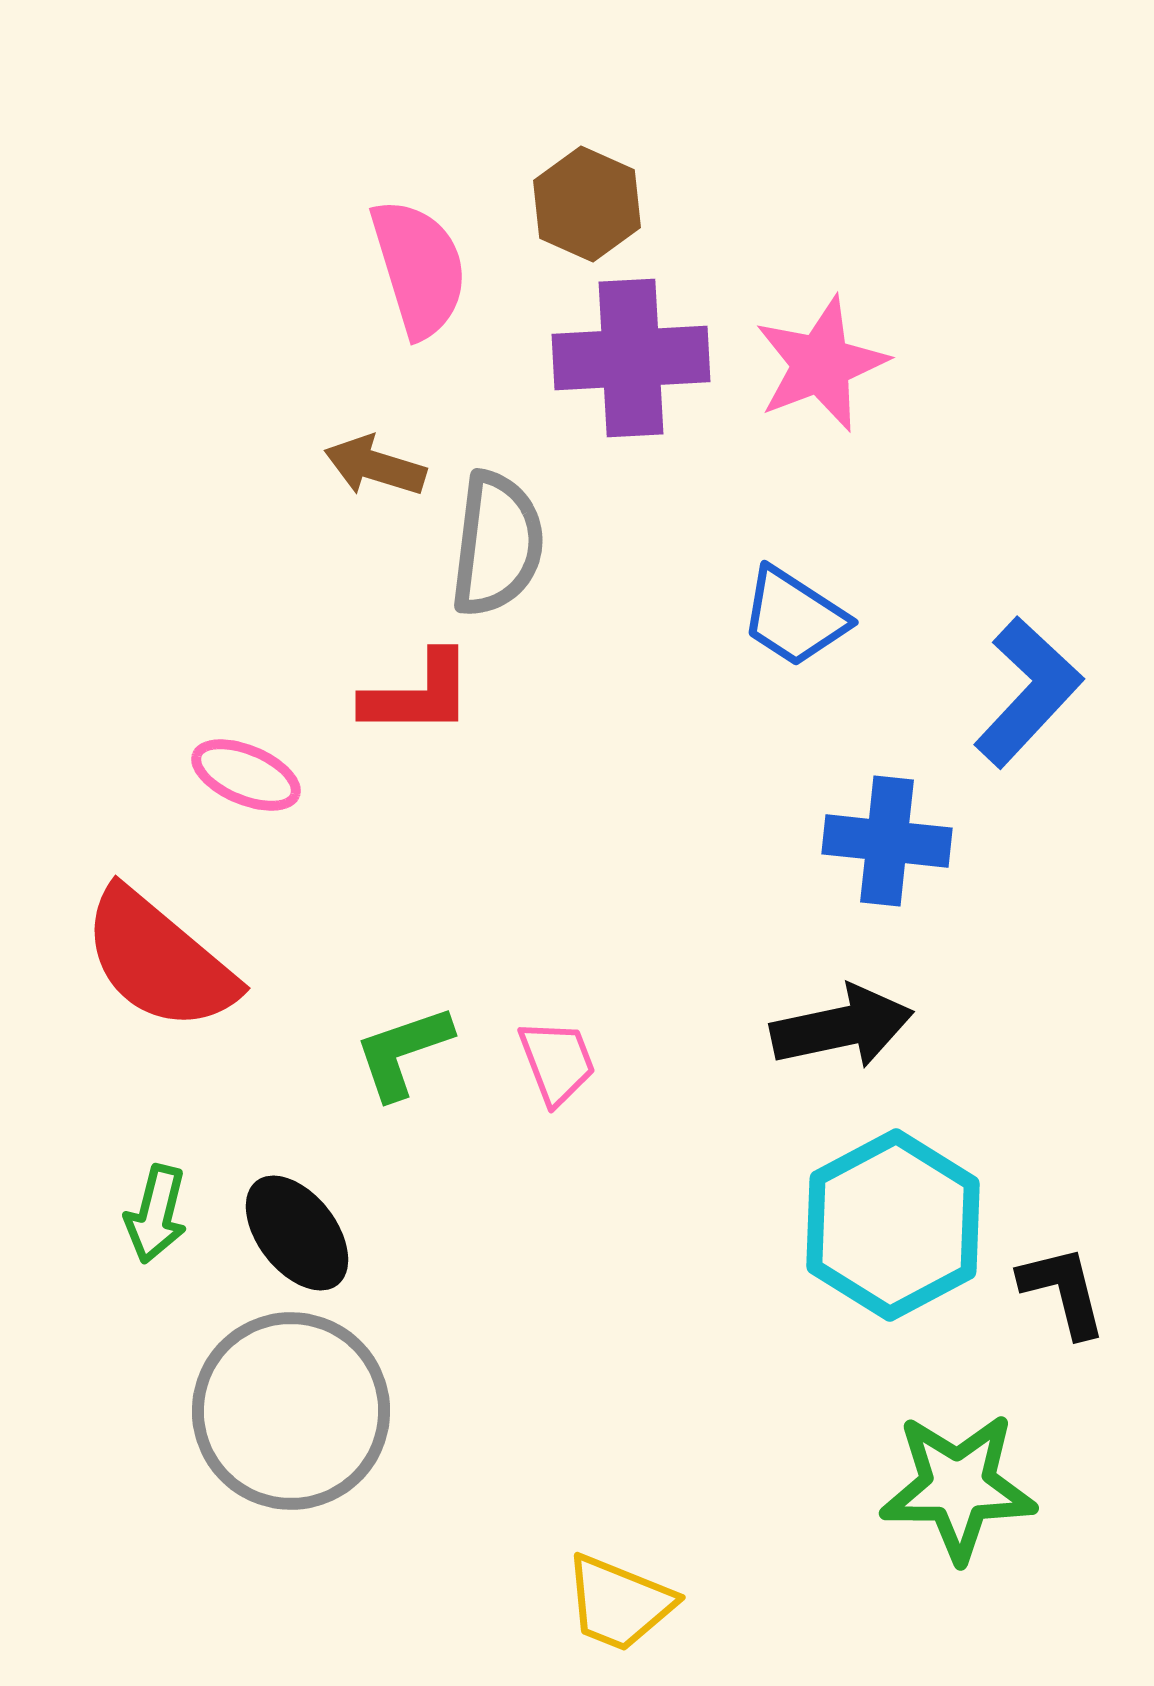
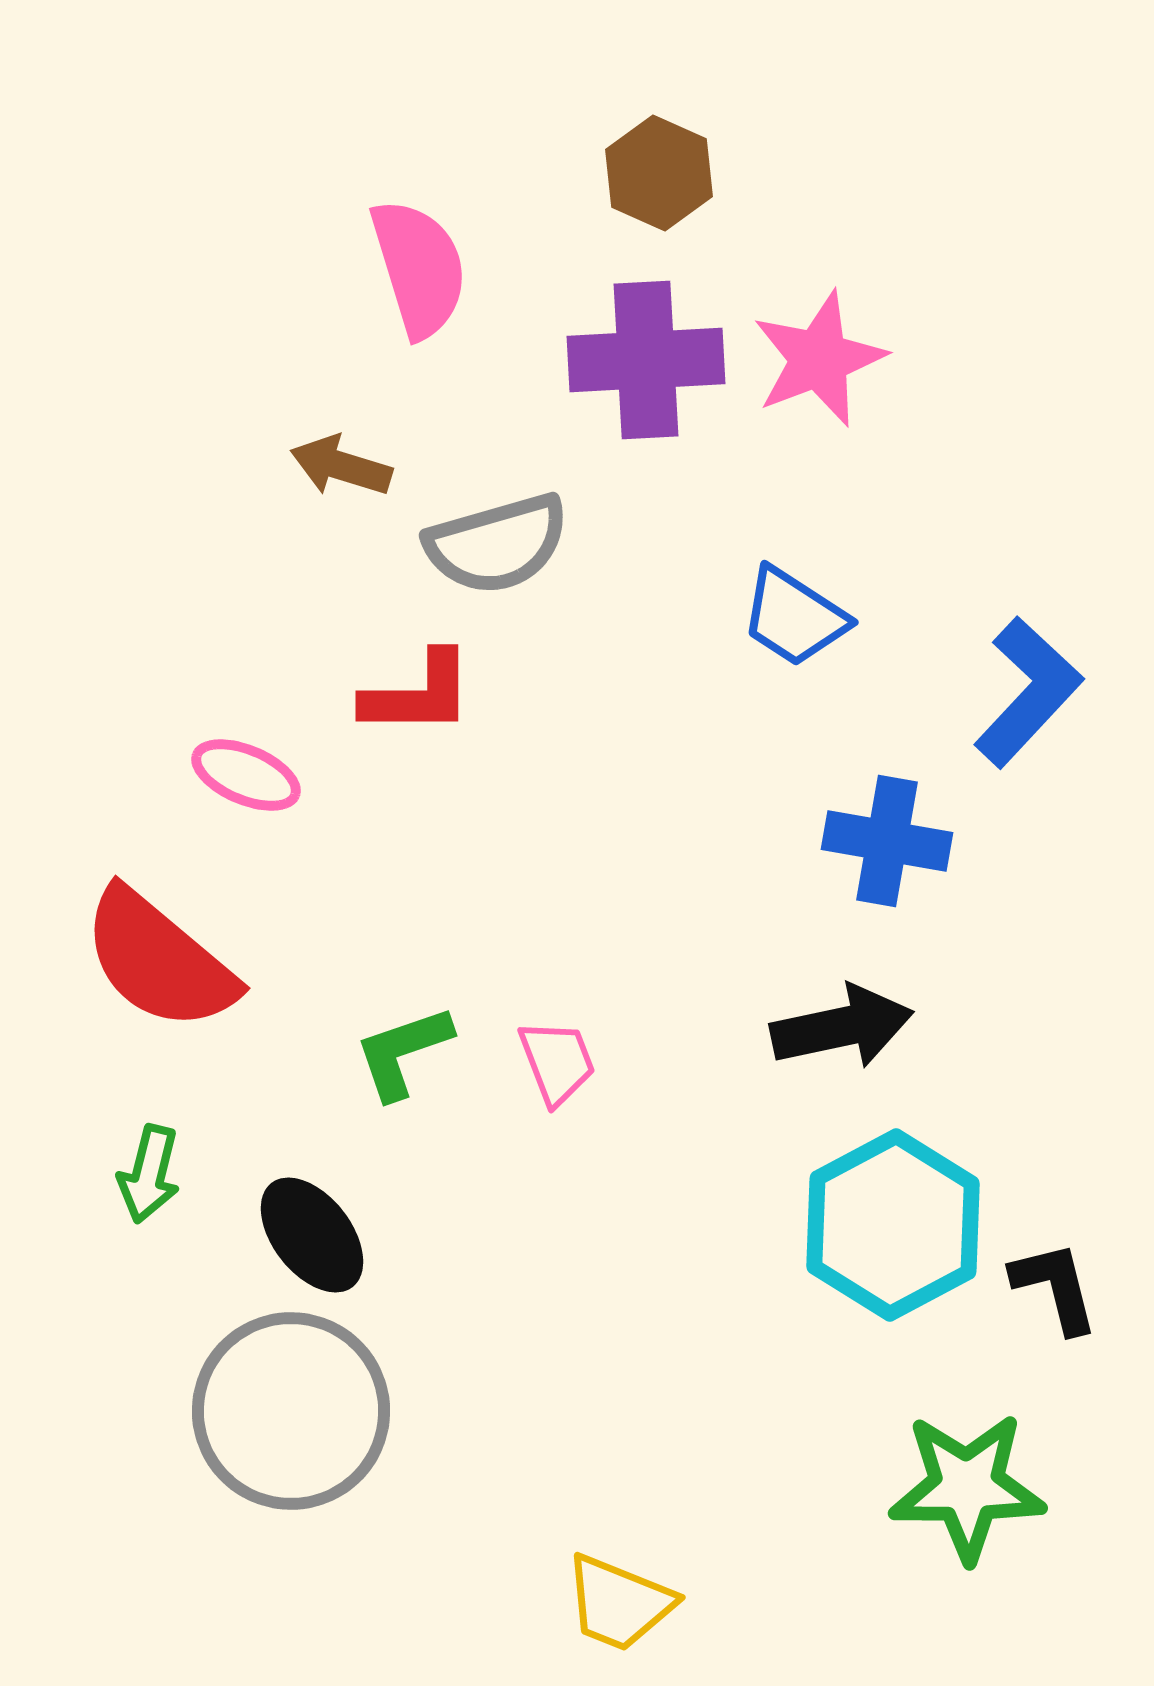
brown hexagon: moved 72 px right, 31 px up
purple cross: moved 15 px right, 2 px down
pink star: moved 2 px left, 5 px up
brown arrow: moved 34 px left
gray semicircle: rotated 67 degrees clockwise
blue cross: rotated 4 degrees clockwise
green arrow: moved 7 px left, 40 px up
black ellipse: moved 15 px right, 2 px down
black L-shape: moved 8 px left, 4 px up
green star: moved 9 px right
